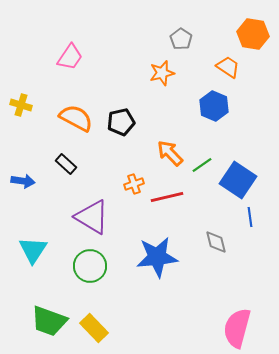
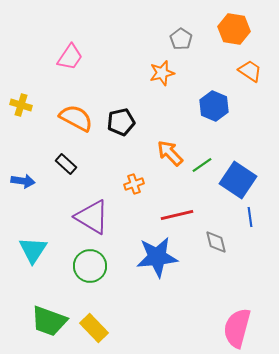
orange hexagon: moved 19 px left, 5 px up
orange trapezoid: moved 22 px right, 4 px down
red line: moved 10 px right, 18 px down
